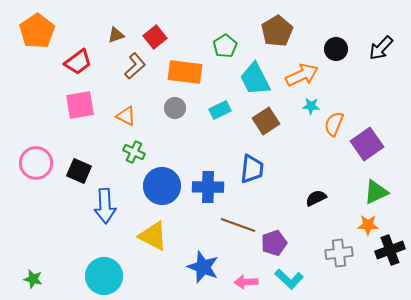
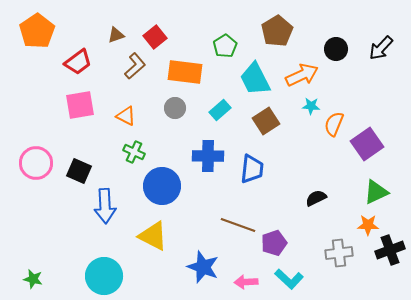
cyan rectangle: rotated 15 degrees counterclockwise
blue cross: moved 31 px up
